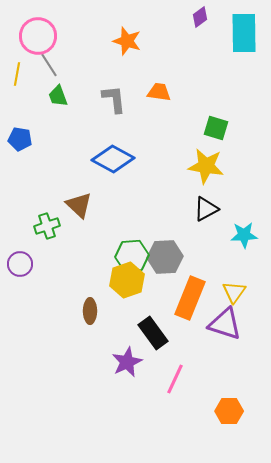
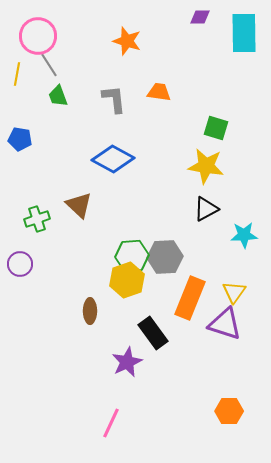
purple diamond: rotated 35 degrees clockwise
green cross: moved 10 px left, 7 px up
pink line: moved 64 px left, 44 px down
